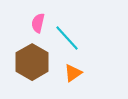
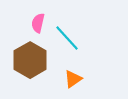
brown hexagon: moved 2 px left, 2 px up
orange triangle: moved 6 px down
